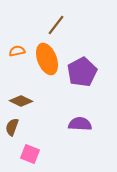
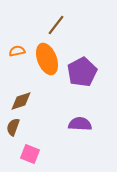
brown diamond: rotated 45 degrees counterclockwise
brown semicircle: moved 1 px right
